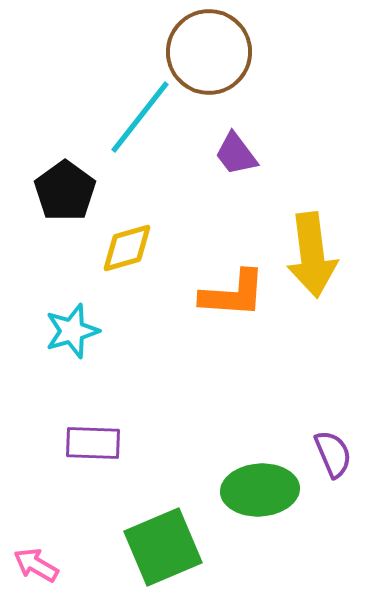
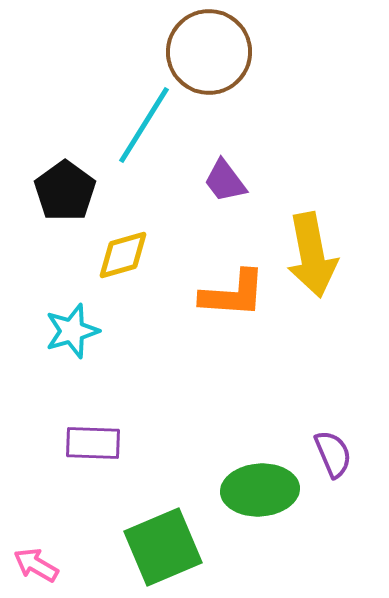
cyan line: moved 4 px right, 8 px down; rotated 6 degrees counterclockwise
purple trapezoid: moved 11 px left, 27 px down
yellow diamond: moved 4 px left, 7 px down
yellow arrow: rotated 4 degrees counterclockwise
